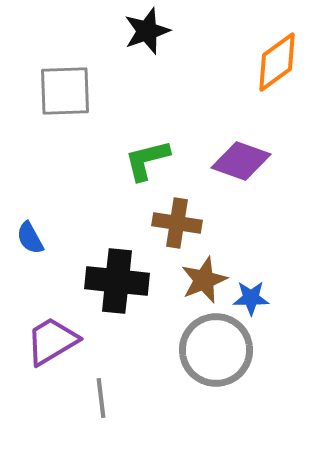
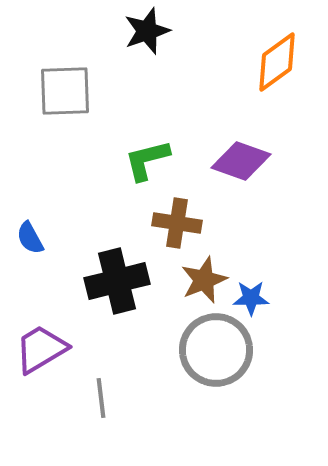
black cross: rotated 20 degrees counterclockwise
purple trapezoid: moved 11 px left, 8 px down
